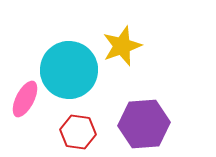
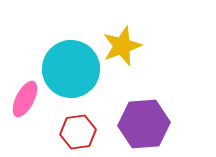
cyan circle: moved 2 px right, 1 px up
red hexagon: rotated 16 degrees counterclockwise
